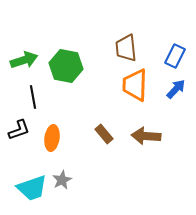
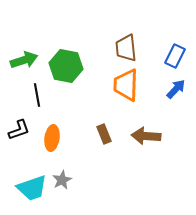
orange trapezoid: moved 9 px left
black line: moved 4 px right, 2 px up
brown rectangle: rotated 18 degrees clockwise
